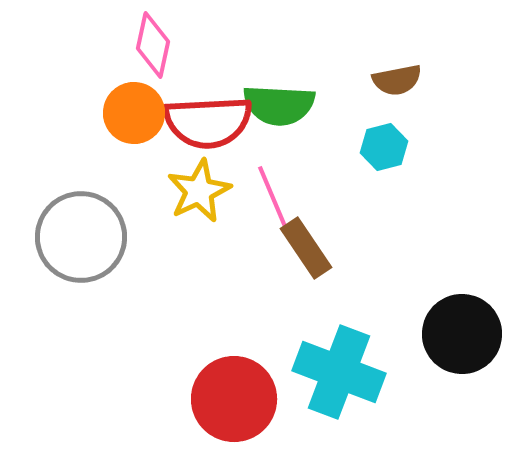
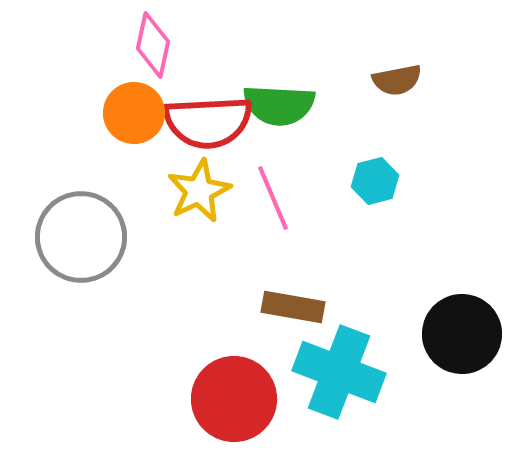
cyan hexagon: moved 9 px left, 34 px down
brown rectangle: moved 13 px left, 59 px down; rotated 46 degrees counterclockwise
